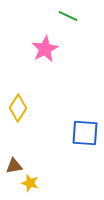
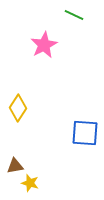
green line: moved 6 px right, 1 px up
pink star: moved 1 px left, 4 px up
brown triangle: moved 1 px right
